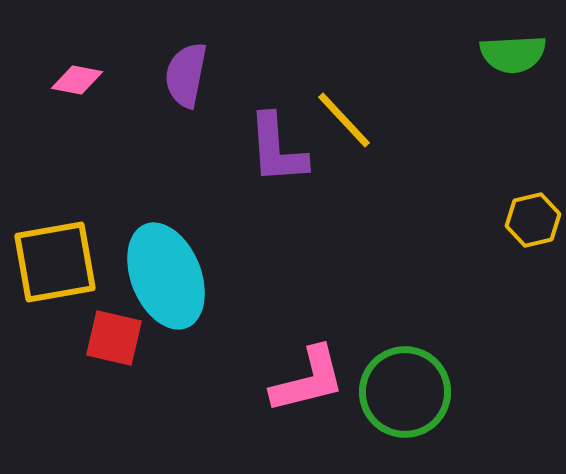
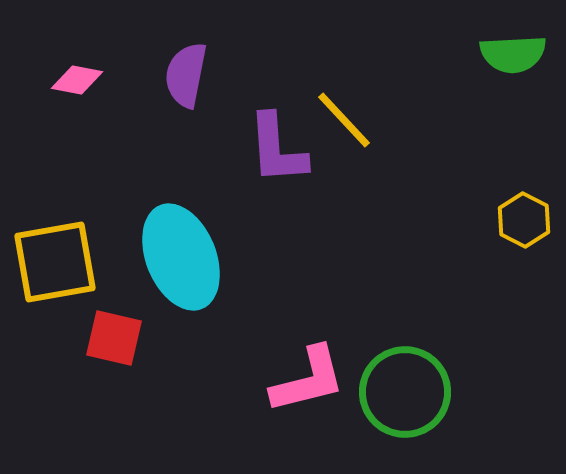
yellow hexagon: moved 9 px left; rotated 20 degrees counterclockwise
cyan ellipse: moved 15 px right, 19 px up
